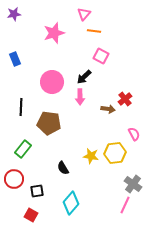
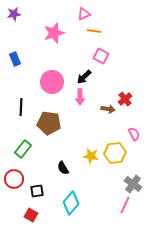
pink triangle: rotated 24 degrees clockwise
